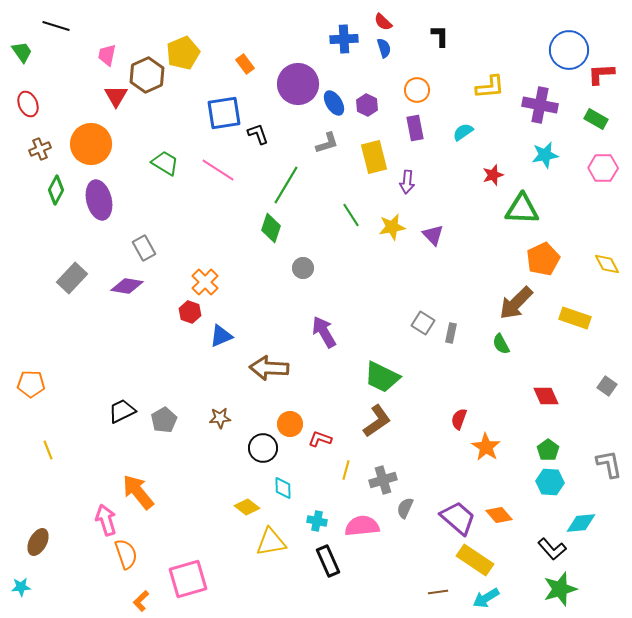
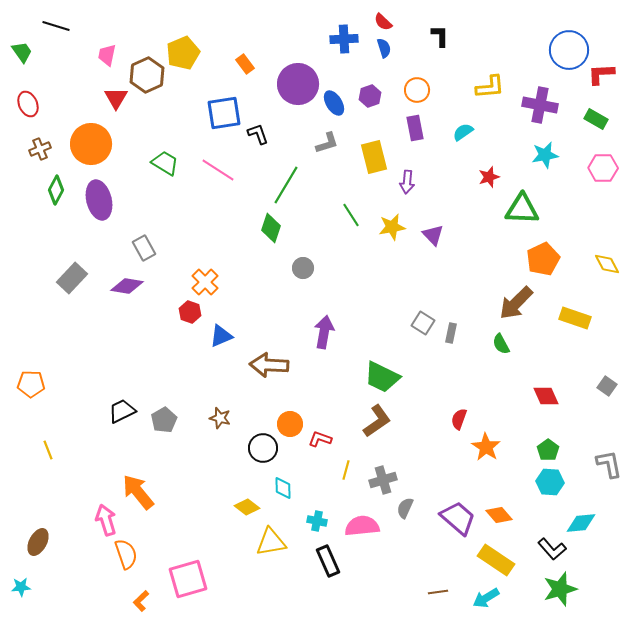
red triangle at (116, 96): moved 2 px down
purple hexagon at (367, 105): moved 3 px right, 9 px up; rotated 15 degrees clockwise
red star at (493, 175): moved 4 px left, 2 px down
purple arrow at (324, 332): rotated 40 degrees clockwise
brown arrow at (269, 368): moved 3 px up
brown star at (220, 418): rotated 20 degrees clockwise
yellow rectangle at (475, 560): moved 21 px right
